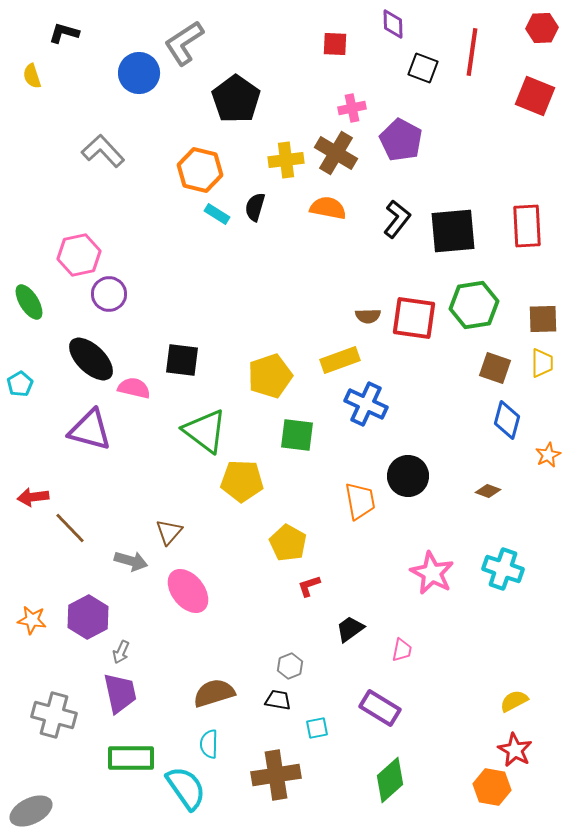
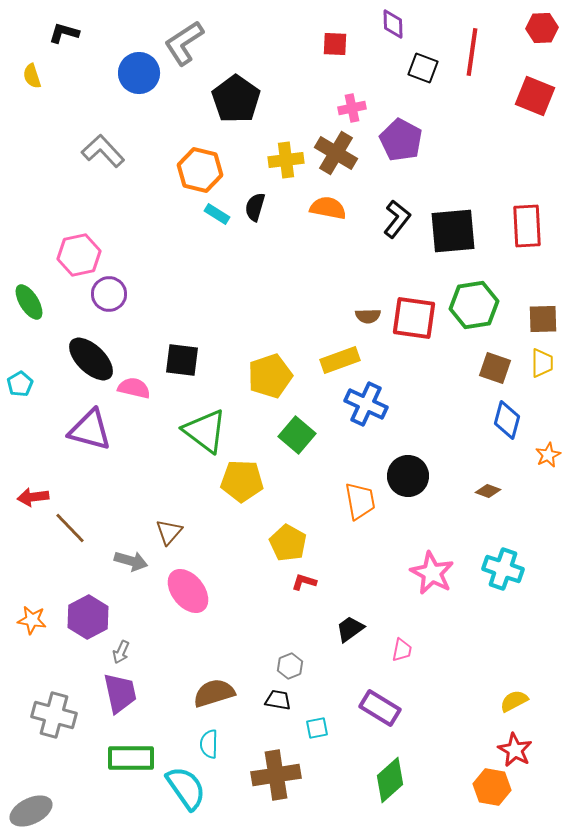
green square at (297, 435): rotated 33 degrees clockwise
red L-shape at (309, 586): moved 5 px left, 4 px up; rotated 35 degrees clockwise
